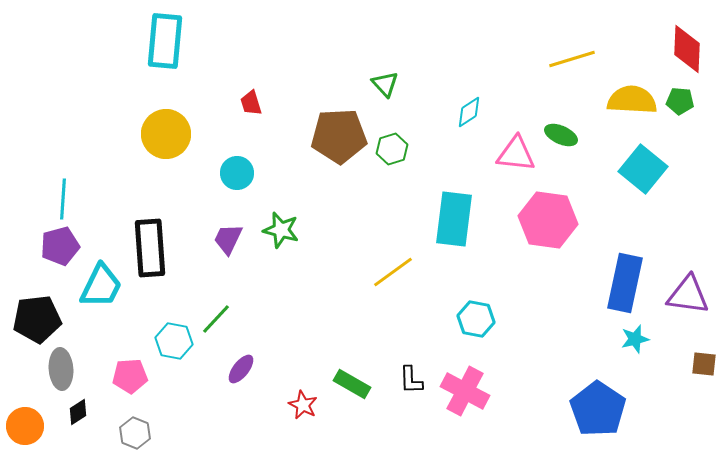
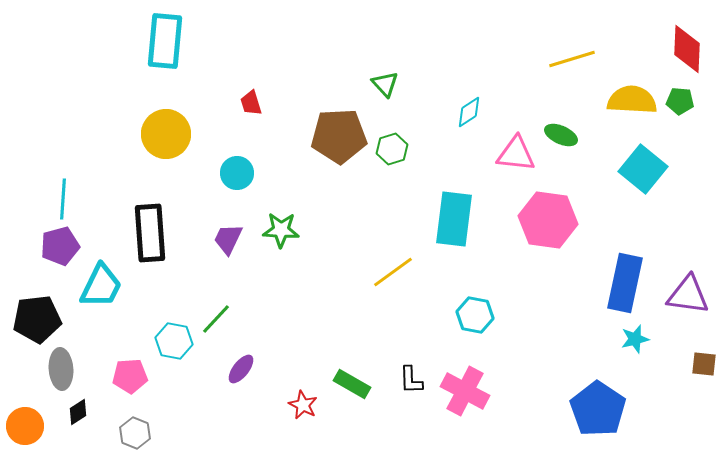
green star at (281, 230): rotated 12 degrees counterclockwise
black rectangle at (150, 248): moved 15 px up
cyan hexagon at (476, 319): moved 1 px left, 4 px up
